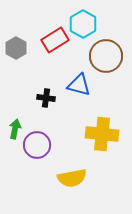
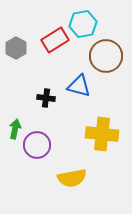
cyan hexagon: rotated 20 degrees clockwise
blue triangle: moved 1 px down
